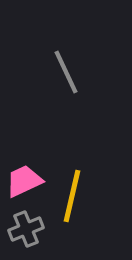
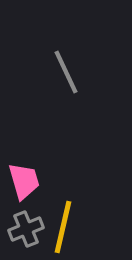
pink trapezoid: rotated 99 degrees clockwise
yellow line: moved 9 px left, 31 px down
